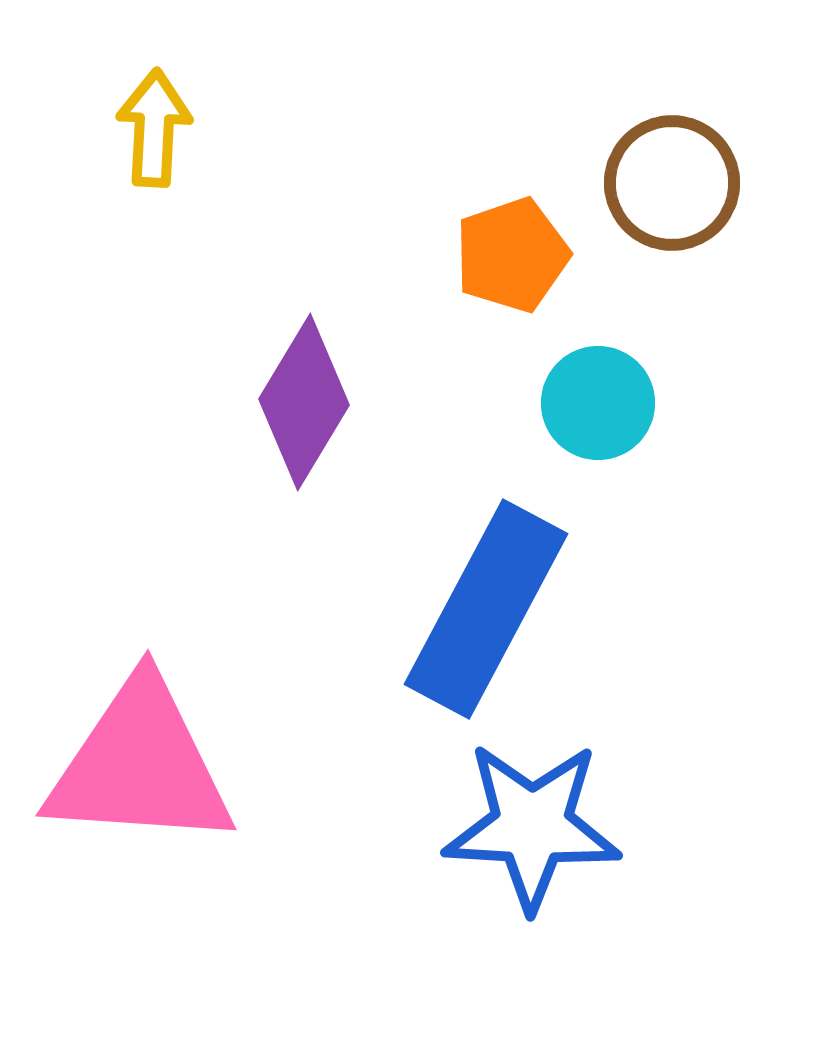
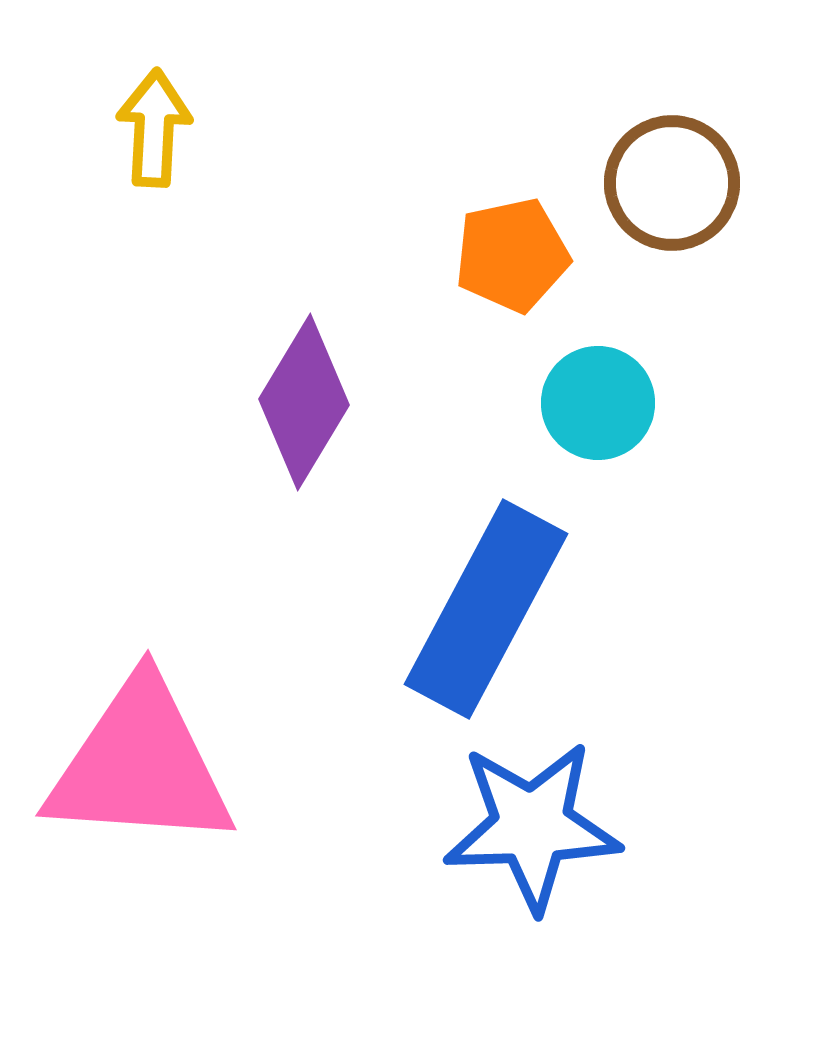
orange pentagon: rotated 7 degrees clockwise
blue star: rotated 5 degrees counterclockwise
